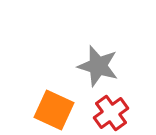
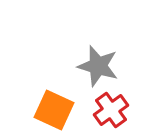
red cross: moved 3 px up
